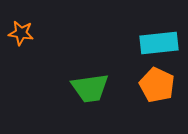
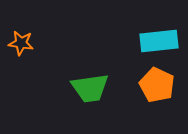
orange star: moved 10 px down
cyan rectangle: moved 2 px up
